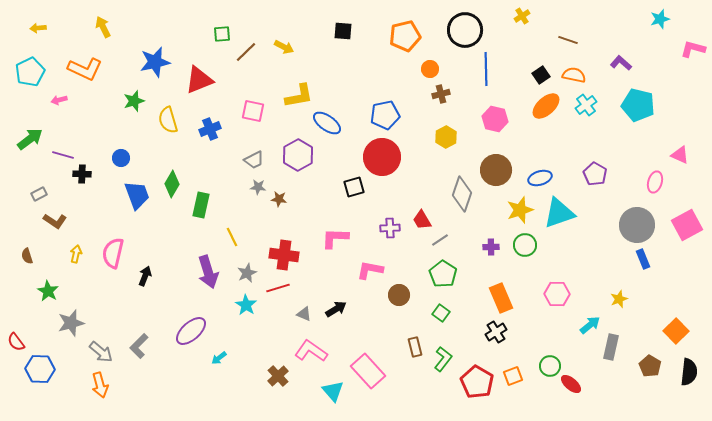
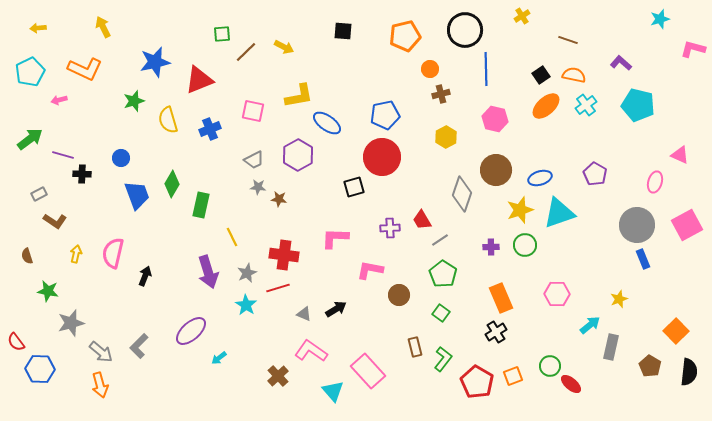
green star at (48, 291): rotated 20 degrees counterclockwise
